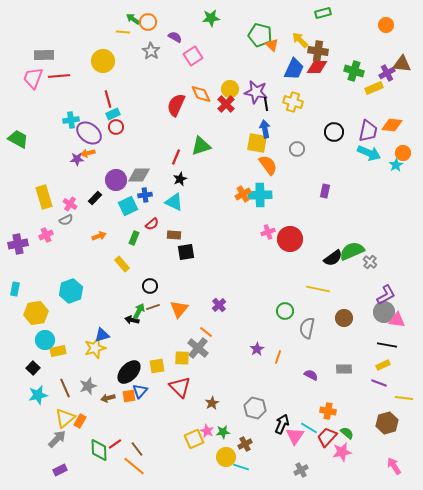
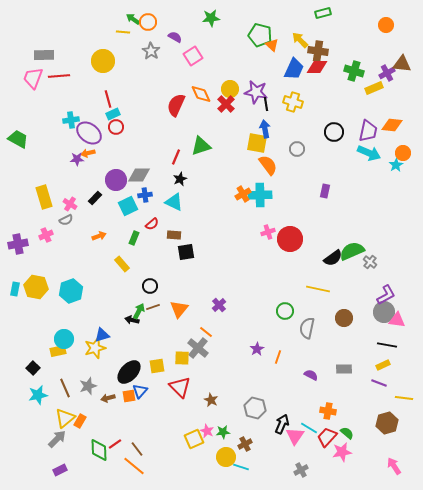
yellow hexagon at (36, 313): moved 26 px up; rotated 20 degrees clockwise
cyan circle at (45, 340): moved 19 px right, 1 px up
brown star at (212, 403): moved 1 px left, 3 px up; rotated 16 degrees counterclockwise
